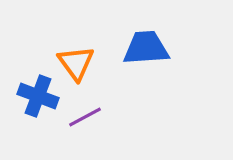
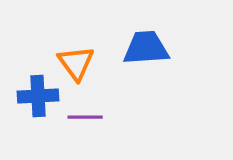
blue cross: rotated 24 degrees counterclockwise
purple line: rotated 28 degrees clockwise
